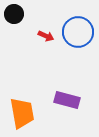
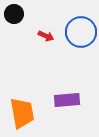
blue circle: moved 3 px right
purple rectangle: rotated 20 degrees counterclockwise
